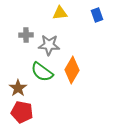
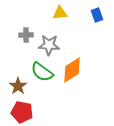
orange diamond: rotated 28 degrees clockwise
brown star: moved 2 px up
